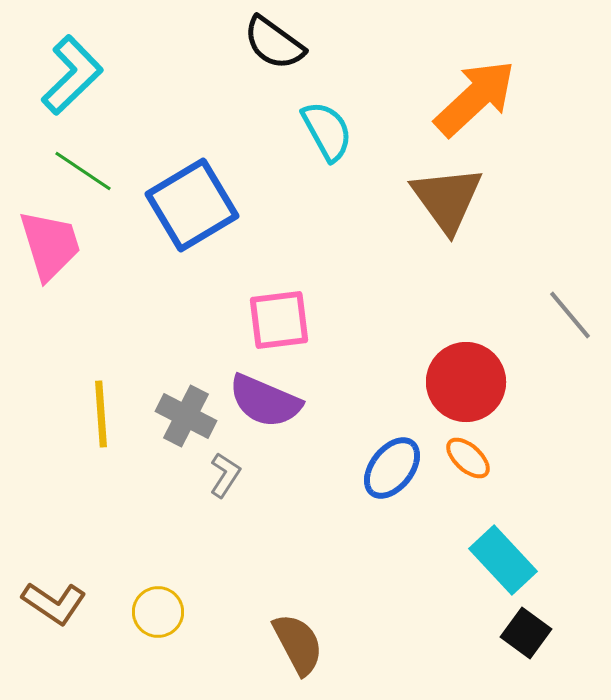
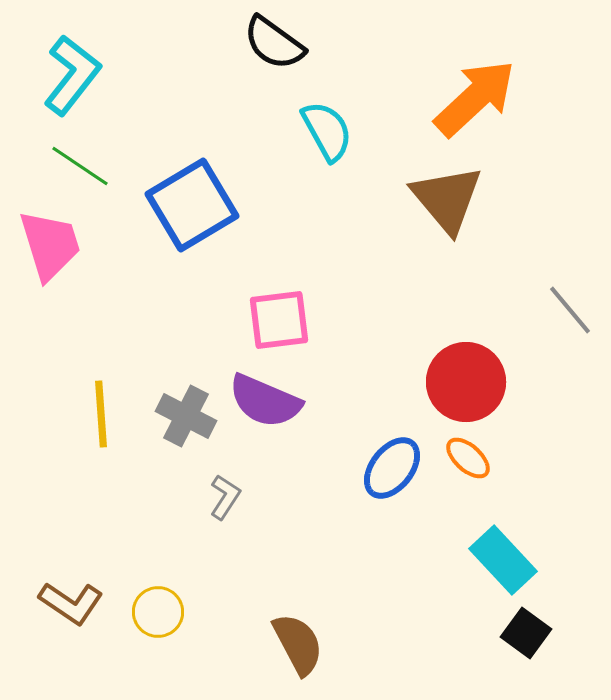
cyan L-shape: rotated 8 degrees counterclockwise
green line: moved 3 px left, 5 px up
brown triangle: rotated 4 degrees counterclockwise
gray line: moved 5 px up
gray L-shape: moved 22 px down
brown L-shape: moved 17 px right
